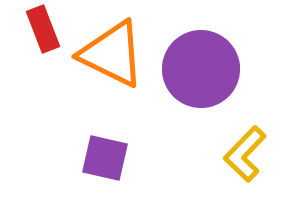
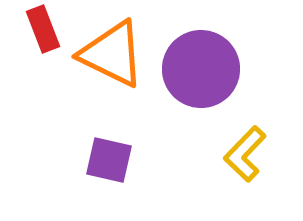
purple square: moved 4 px right, 2 px down
